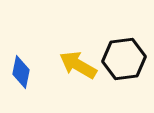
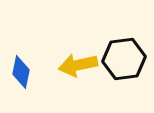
yellow arrow: rotated 42 degrees counterclockwise
